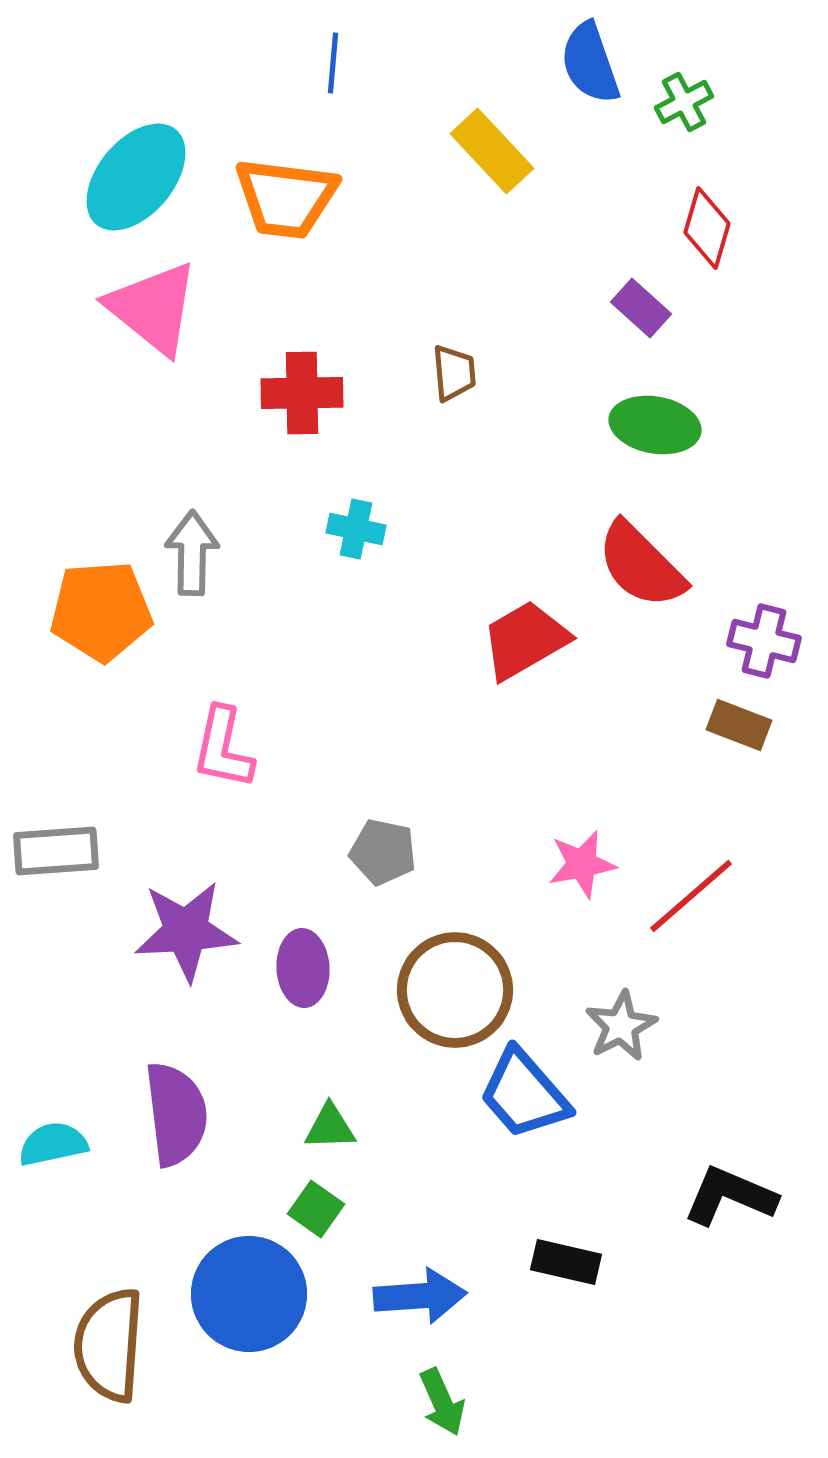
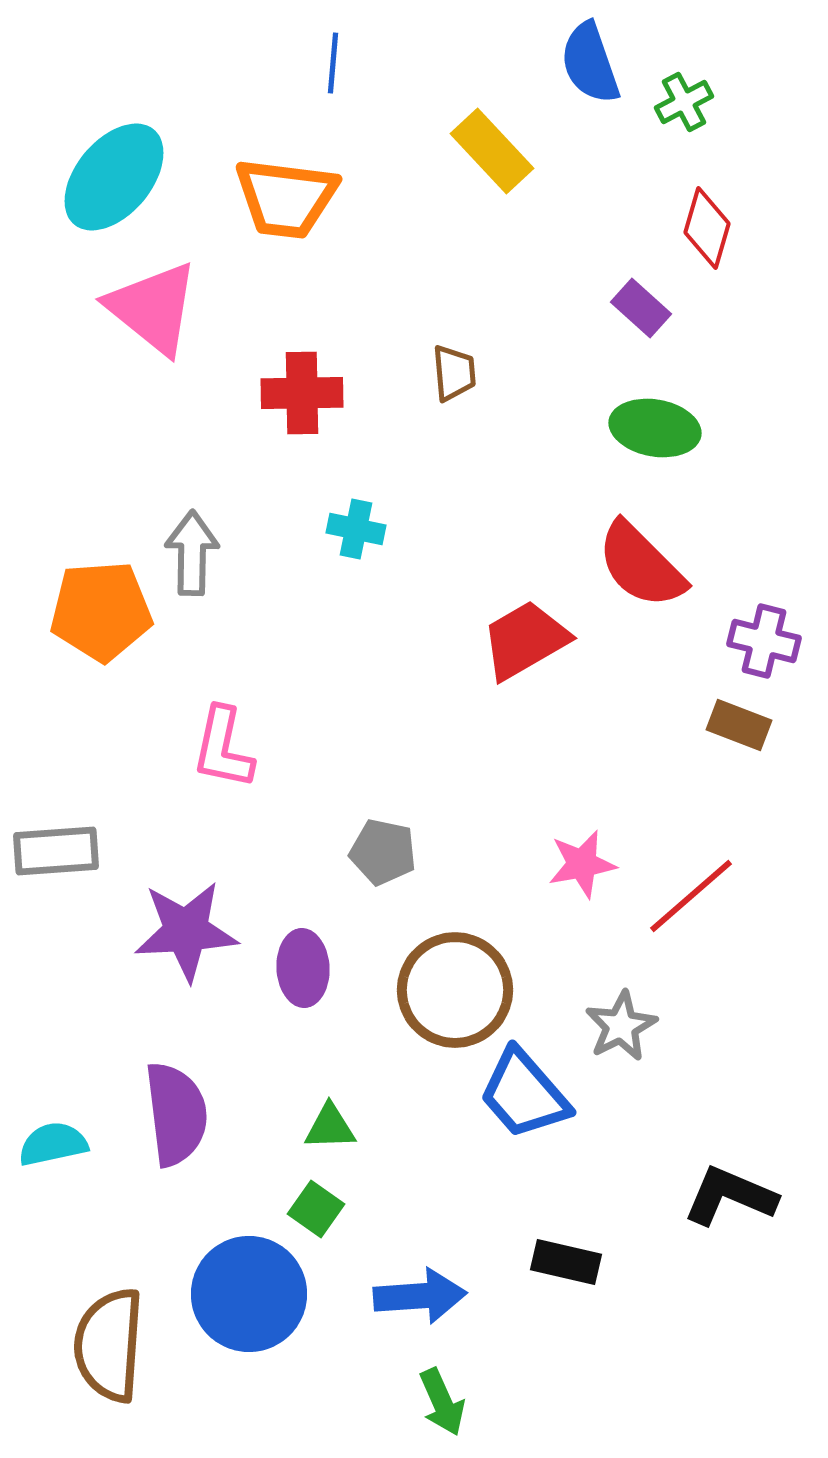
cyan ellipse: moved 22 px left
green ellipse: moved 3 px down
